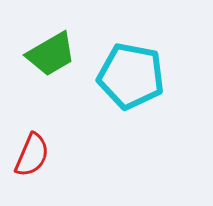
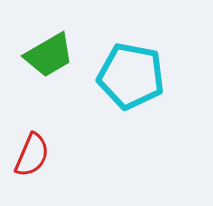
green trapezoid: moved 2 px left, 1 px down
